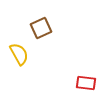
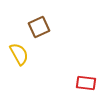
brown square: moved 2 px left, 1 px up
